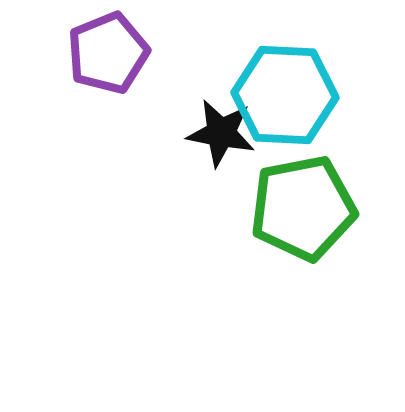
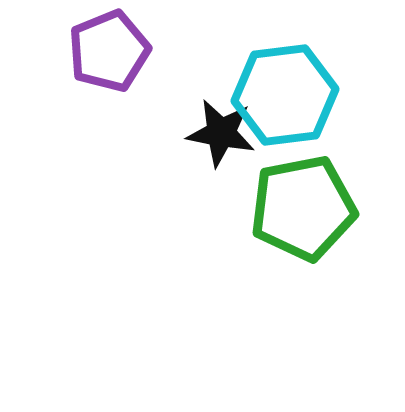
purple pentagon: moved 1 px right, 2 px up
cyan hexagon: rotated 10 degrees counterclockwise
